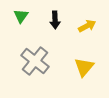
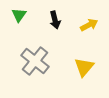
green triangle: moved 2 px left, 1 px up
black arrow: rotated 12 degrees counterclockwise
yellow arrow: moved 2 px right, 1 px up
